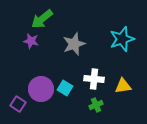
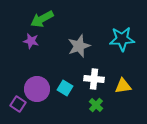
green arrow: rotated 10 degrees clockwise
cyan star: rotated 15 degrees clockwise
gray star: moved 5 px right, 2 px down
purple circle: moved 4 px left
green cross: rotated 24 degrees counterclockwise
